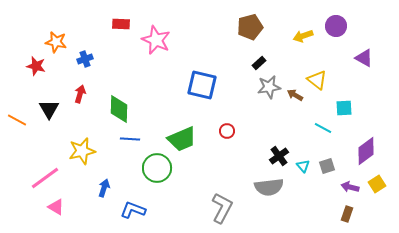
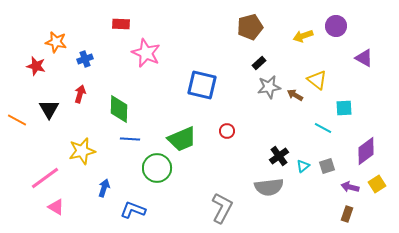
pink star: moved 10 px left, 13 px down
cyan triangle: rotated 32 degrees clockwise
